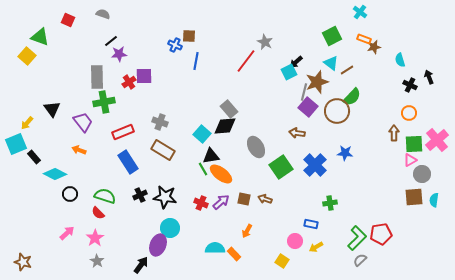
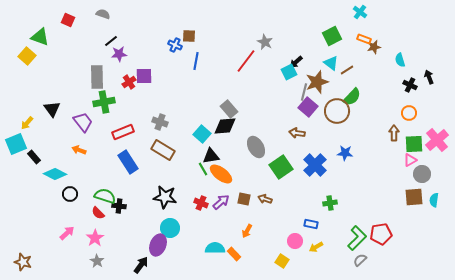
black cross at (140, 195): moved 21 px left, 11 px down; rotated 32 degrees clockwise
